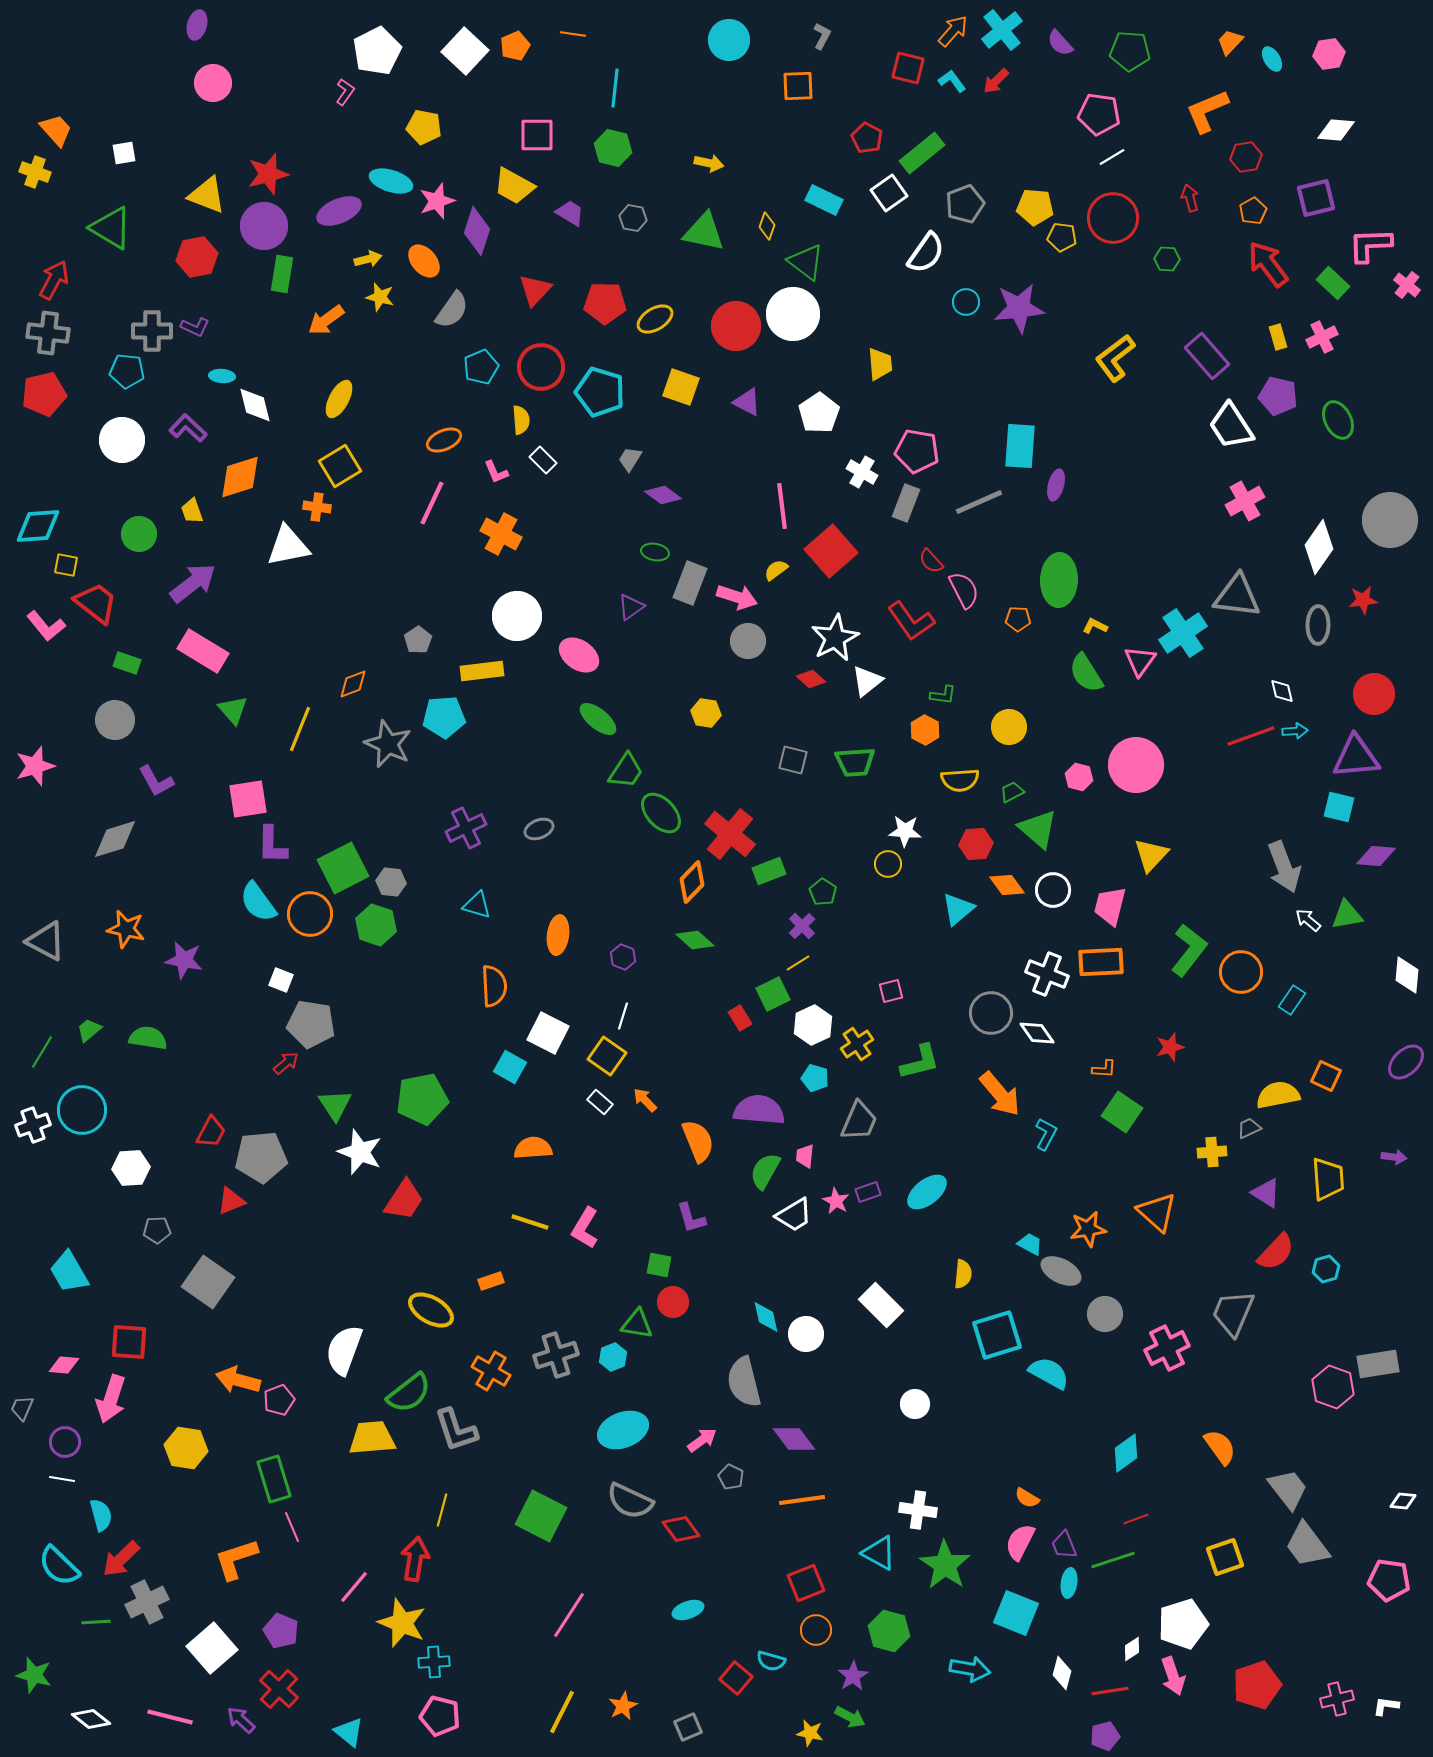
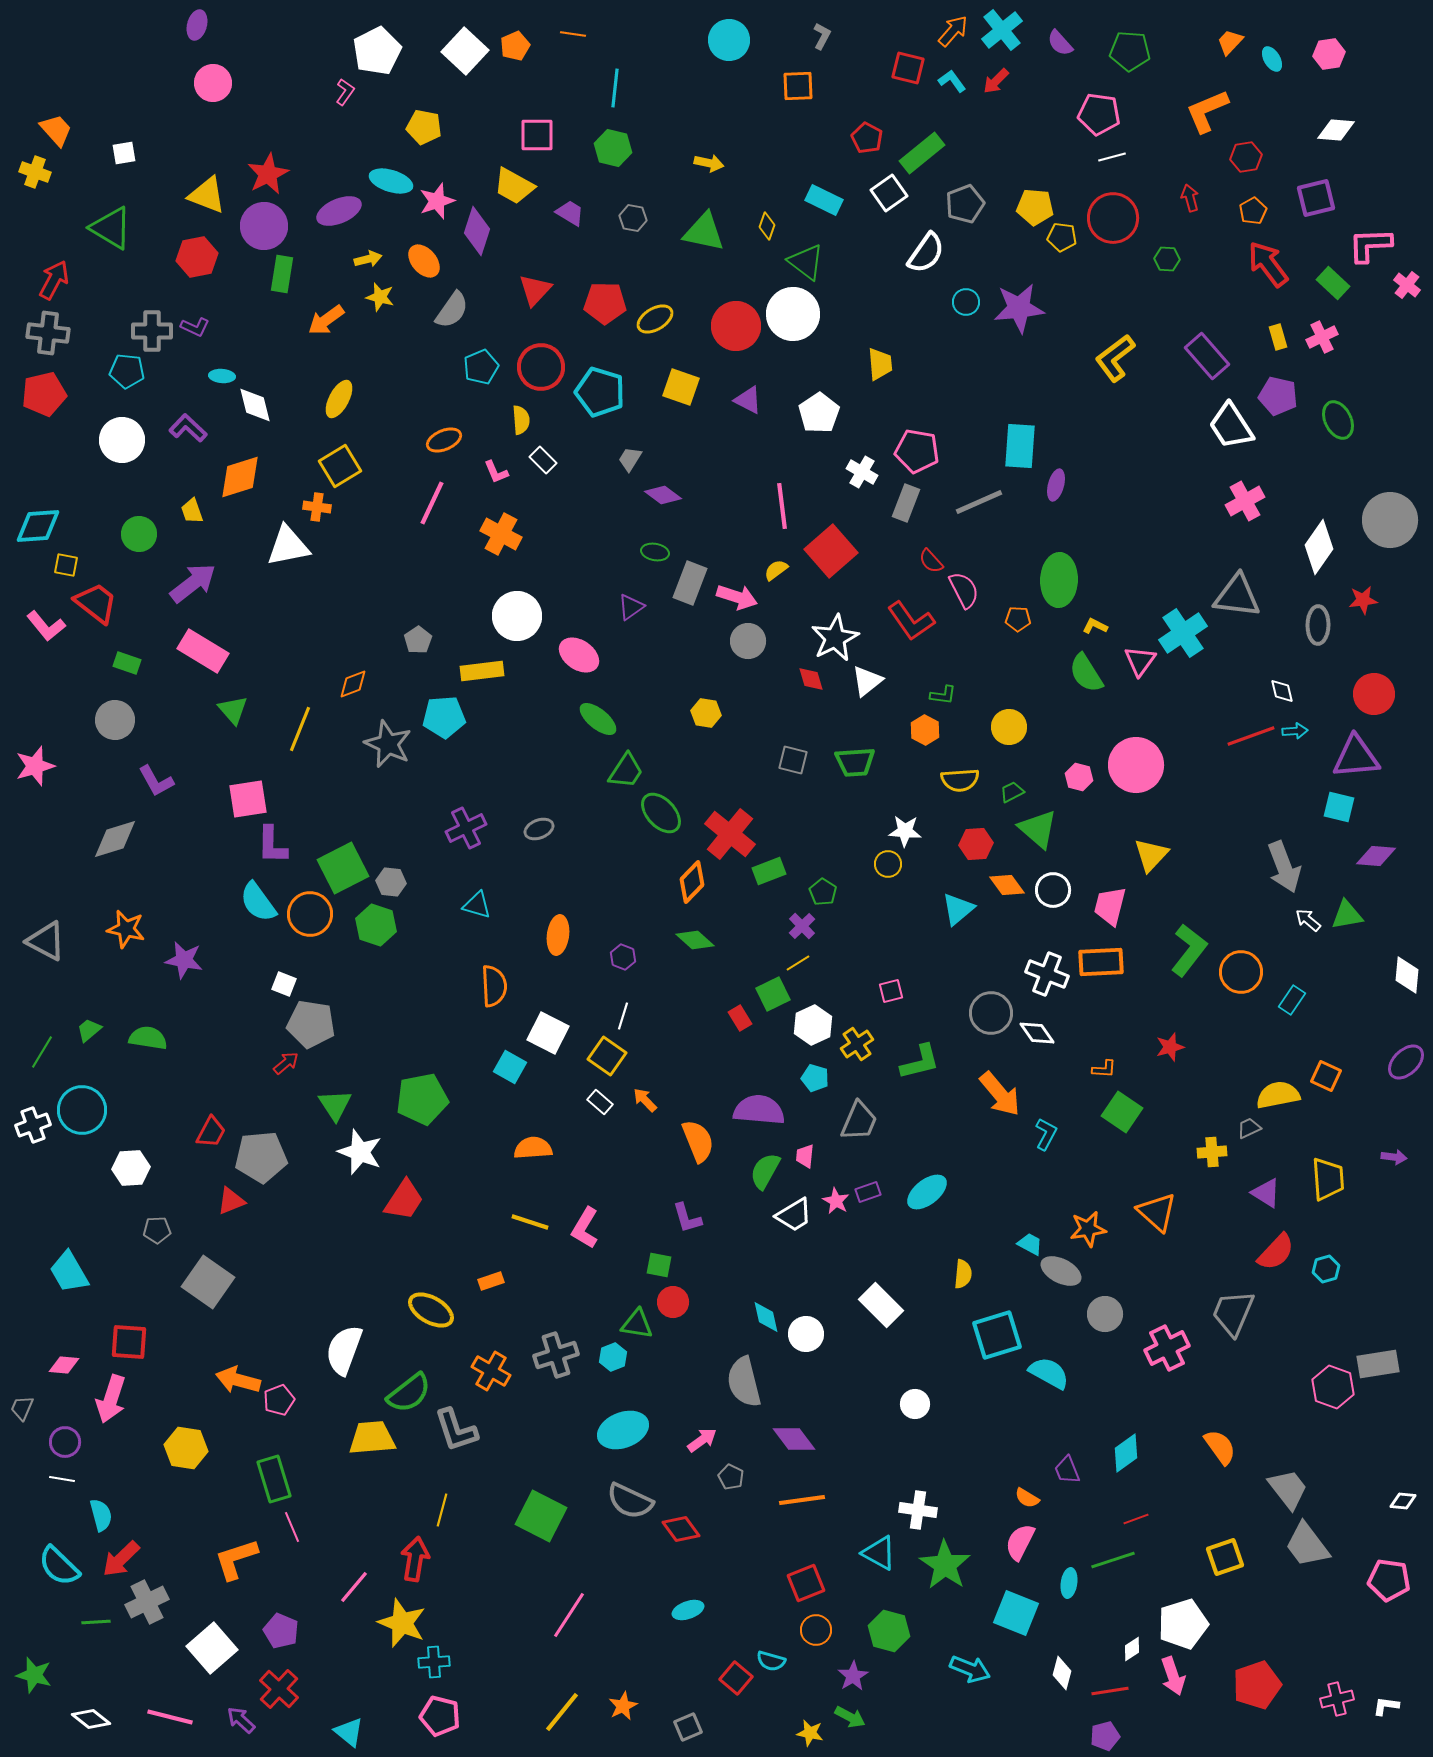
white line at (1112, 157): rotated 16 degrees clockwise
red star at (268, 174): rotated 12 degrees counterclockwise
purple triangle at (747, 402): moved 1 px right, 2 px up
red diamond at (811, 679): rotated 32 degrees clockwise
white square at (281, 980): moved 3 px right, 4 px down
purple L-shape at (691, 1218): moved 4 px left
purple trapezoid at (1064, 1545): moved 3 px right, 75 px up
cyan arrow at (970, 1669): rotated 12 degrees clockwise
yellow line at (562, 1712): rotated 12 degrees clockwise
